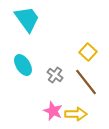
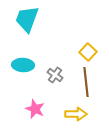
cyan trapezoid: rotated 124 degrees counterclockwise
cyan ellipse: rotated 55 degrees counterclockwise
brown line: rotated 32 degrees clockwise
pink star: moved 18 px left, 2 px up
